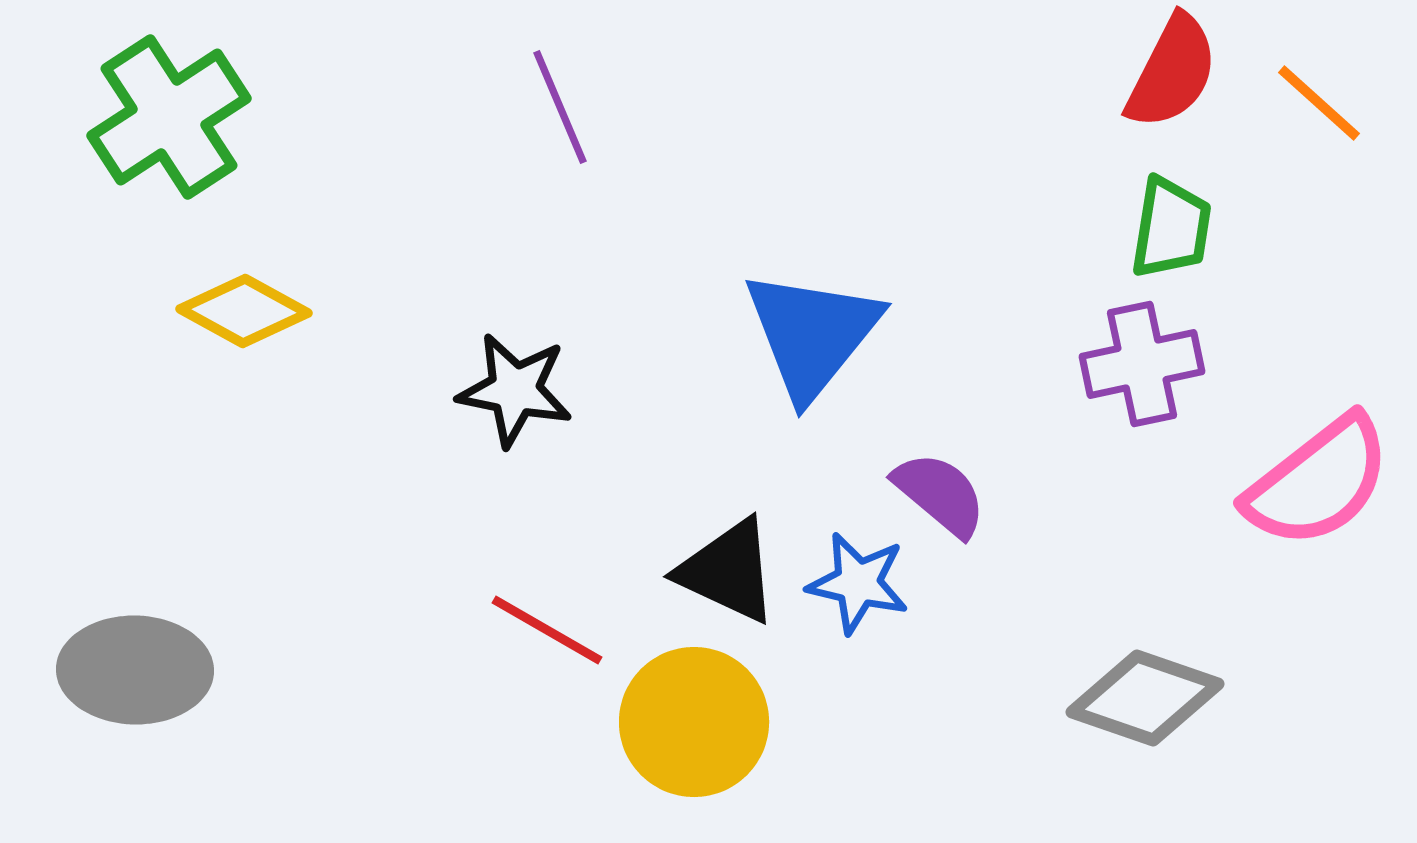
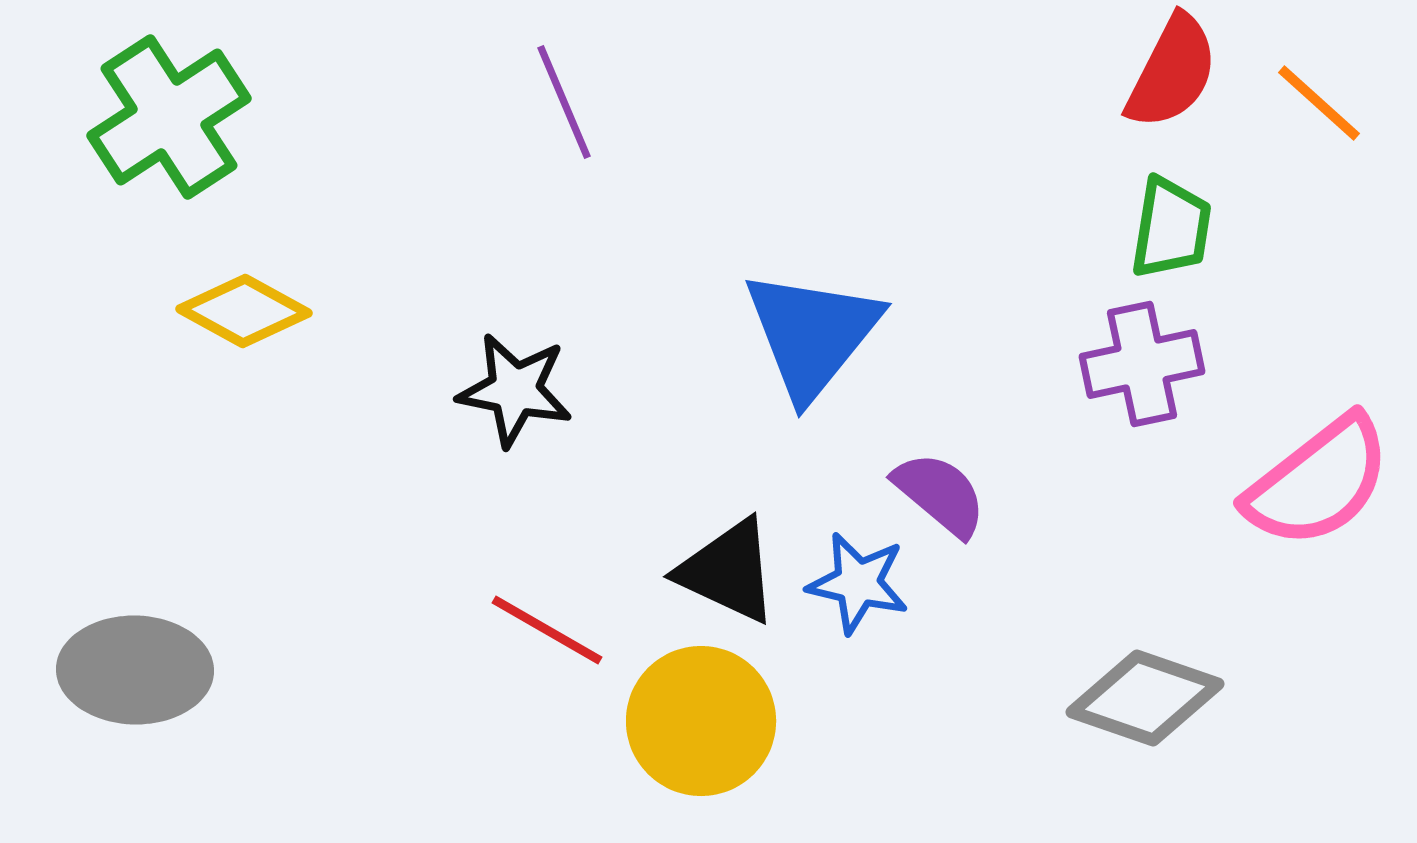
purple line: moved 4 px right, 5 px up
yellow circle: moved 7 px right, 1 px up
